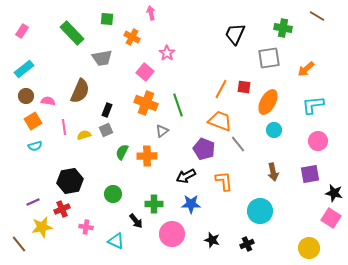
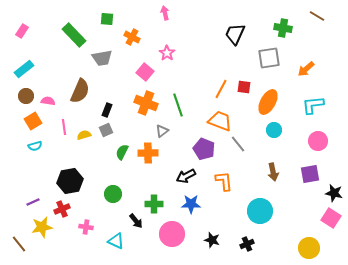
pink arrow at (151, 13): moved 14 px right
green rectangle at (72, 33): moved 2 px right, 2 px down
orange cross at (147, 156): moved 1 px right, 3 px up
